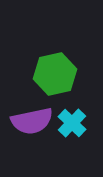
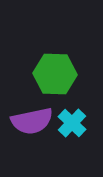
green hexagon: rotated 15 degrees clockwise
